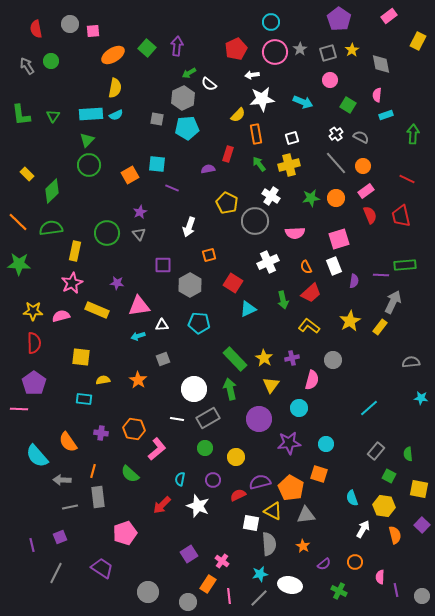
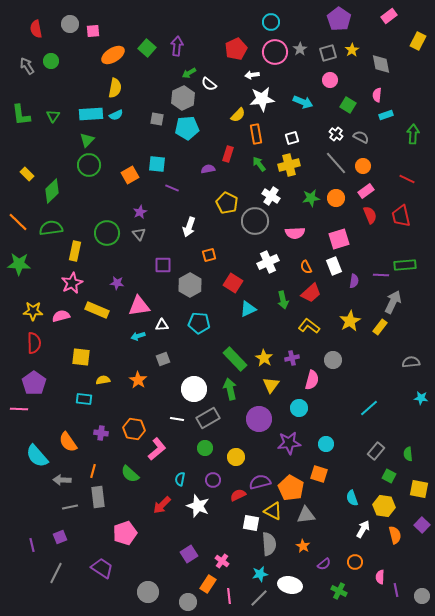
white cross at (336, 134): rotated 16 degrees counterclockwise
